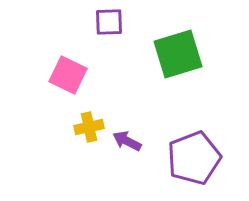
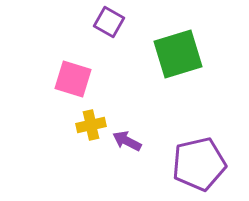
purple square: rotated 32 degrees clockwise
pink square: moved 5 px right, 4 px down; rotated 9 degrees counterclockwise
yellow cross: moved 2 px right, 2 px up
purple pentagon: moved 5 px right, 6 px down; rotated 8 degrees clockwise
